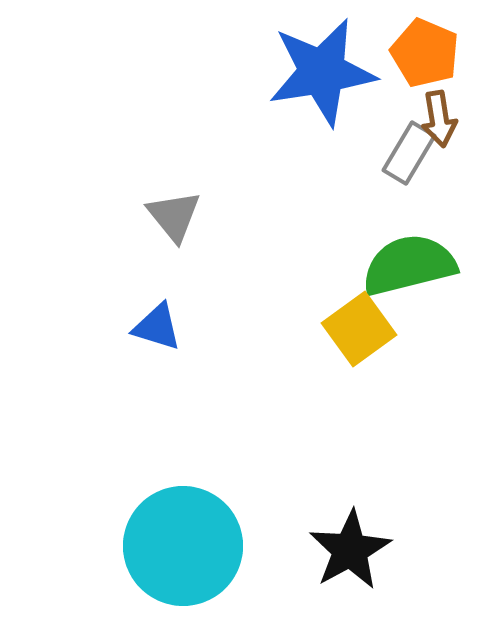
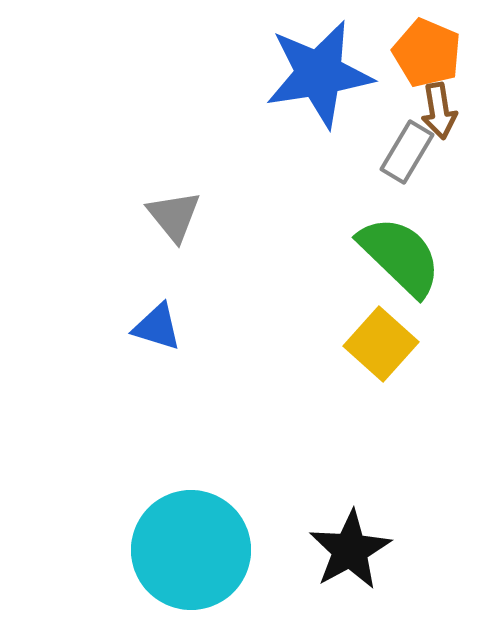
orange pentagon: moved 2 px right
blue star: moved 3 px left, 2 px down
brown arrow: moved 8 px up
gray rectangle: moved 2 px left, 1 px up
green semicircle: moved 9 px left, 9 px up; rotated 58 degrees clockwise
yellow square: moved 22 px right, 15 px down; rotated 12 degrees counterclockwise
cyan circle: moved 8 px right, 4 px down
